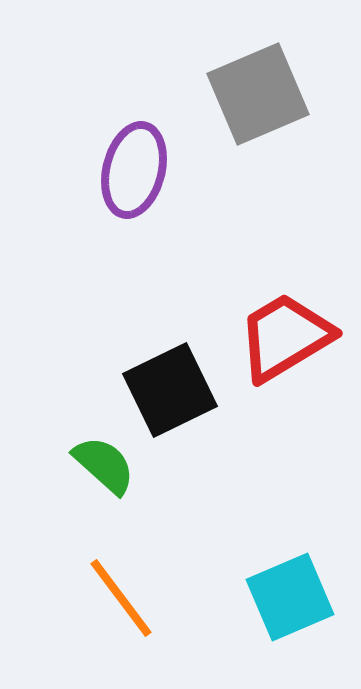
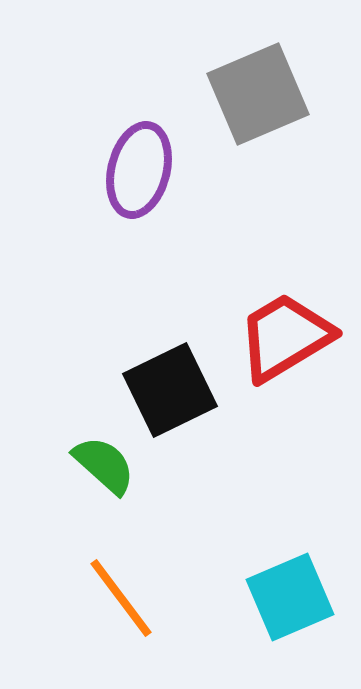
purple ellipse: moved 5 px right
